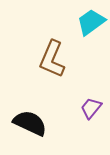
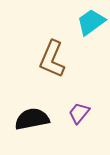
purple trapezoid: moved 12 px left, 5 px down
black semicircle: moved 2 px right, 4 px up; rotated 36 degrees counterclockwise
